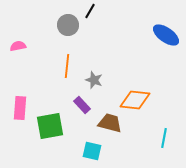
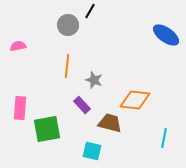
green square: moved 3 px left, 3 px down
